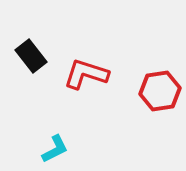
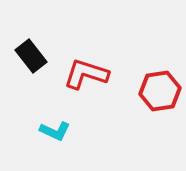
cyan L-shape: moved 18 px up; rotated 52 degrees clockwise
